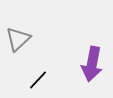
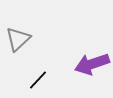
purple arrow: rotated 60 degrees clockwise
